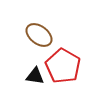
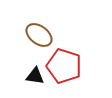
red pentagon: moved 1 px right; rotated 12 degrees counterclockwise
